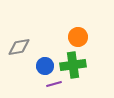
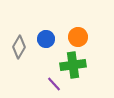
gray diamond: rotated 50 degrees counterclockwise
blue circle: moved 1 px right, 27 px up
purple line: rotated 63 degrees clockwise
